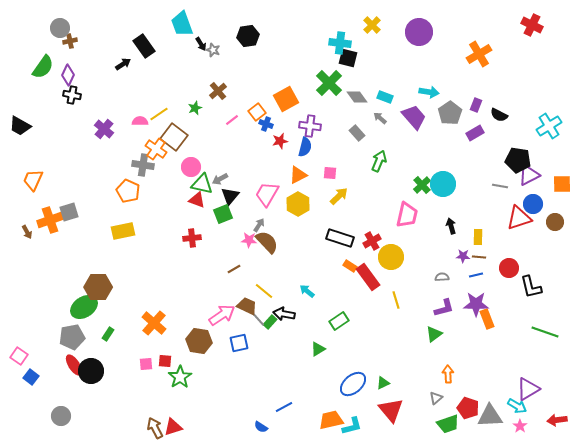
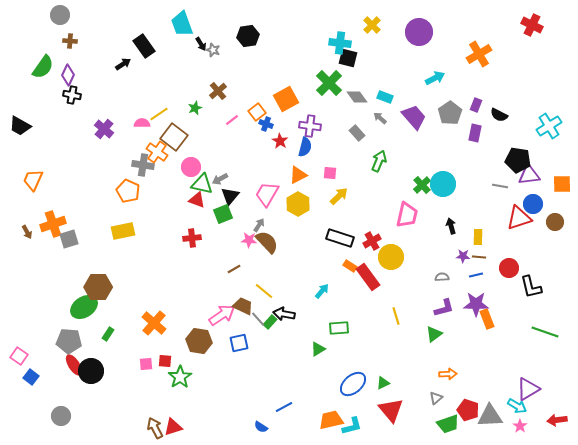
gray circle at (60, 28): moved 13 px up
brown cross at (70, 41): rotated 16 degrees clockwise
cyan arrow at (429, 92): moved 6 px right, 14 px up; rotated 36 degrees counterclockwise
pink semicircle at (140, 121): moved 2 px right, 2 px down
purple rectangle at (475, 133): rotated 48 degrees counterclockwise
red star at (280, 141): rotated 28 degrees counterclockwise
orange cross at (156, 149): moved 1 px right, 3 px down
purple triangle at (529, 175): rotated 20 degrees clockwise
gray square at (69, 212): moved 27 px down
orange cross at (50, 220): moved 3 px right, 4 px down
cyan arrow at (307, 291): moved 15 px right; rotated 91 degrees clockwise
yellow line at (396, 300): moved 16 px down
brown trapezoid at (247, 306): moved 4 px left
green rectangle at (339, 321): moved 7 px down; rotated 30 degrees clockwise
gray pentagon at (72, 337): moved 3 px left, 4 px down; rotated 15 degrees clockwise
orange arrow at (448, 374): rotated 90 degrees clockwise
red pentagon at (468, 408): moved 2 px down
